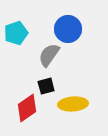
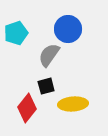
red diamond: rotated 16 degrees counterclockwise
